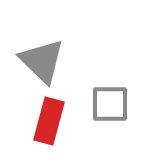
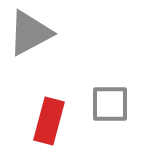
gray triangle: moved 12 px left, 28 px up; rotated 48 degrees clockwise
